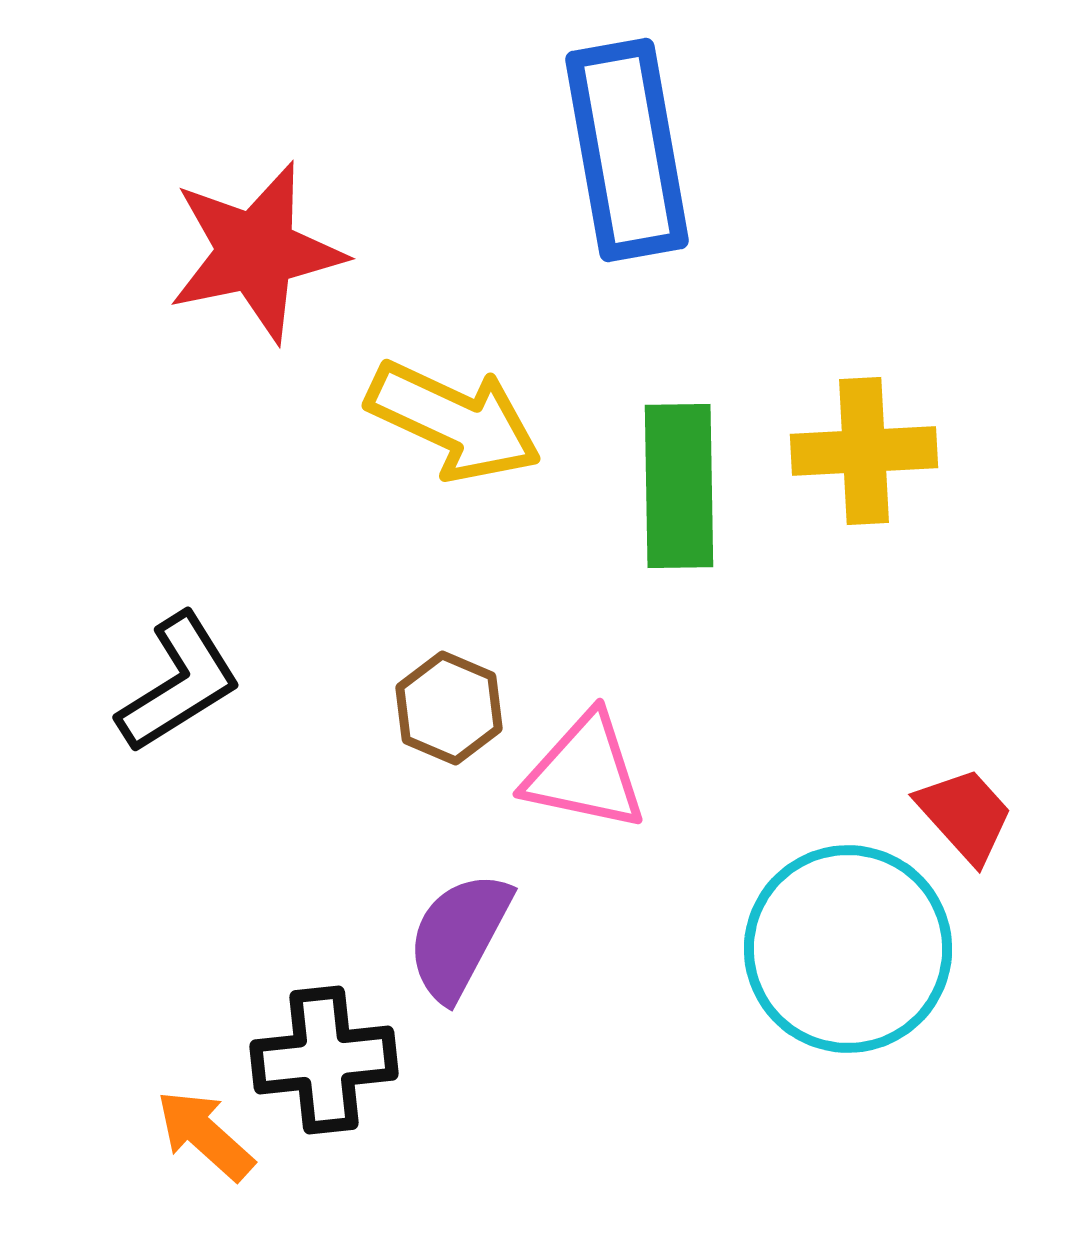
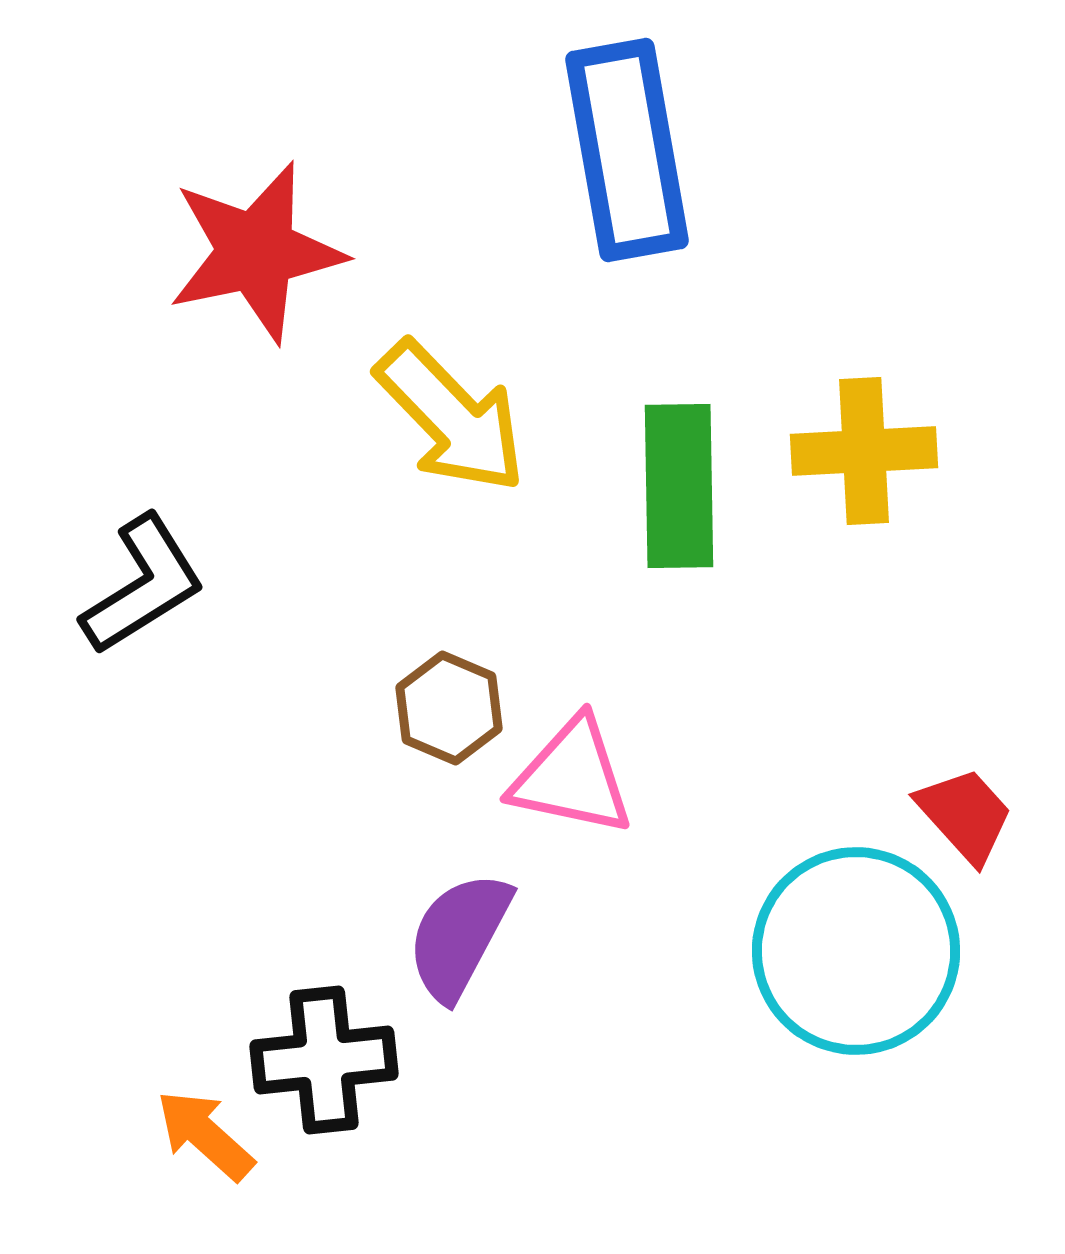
yellow arrow: moved 3 px left, 4 px up; rotated 21 degrees clockwise
black L-shape: moved 36 px left, 98 px up
pink triangle: moved 13 px left, 5 px down
cyan circle: moved 8 px right, 2 px down
